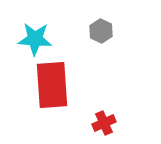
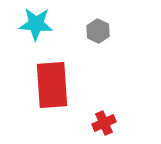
gray hexagon: moved 3 px left
cyan star: moved 1 px right, 15 px up
